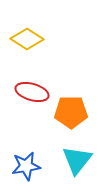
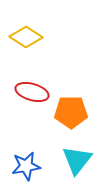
yellow diamond: moved 1 px left, 2 px up
